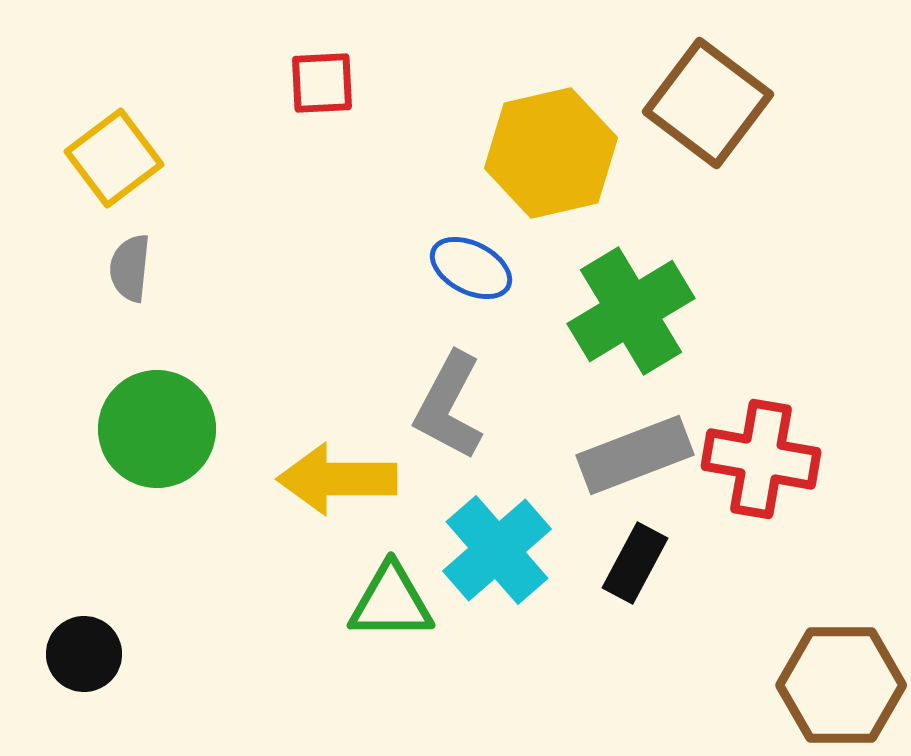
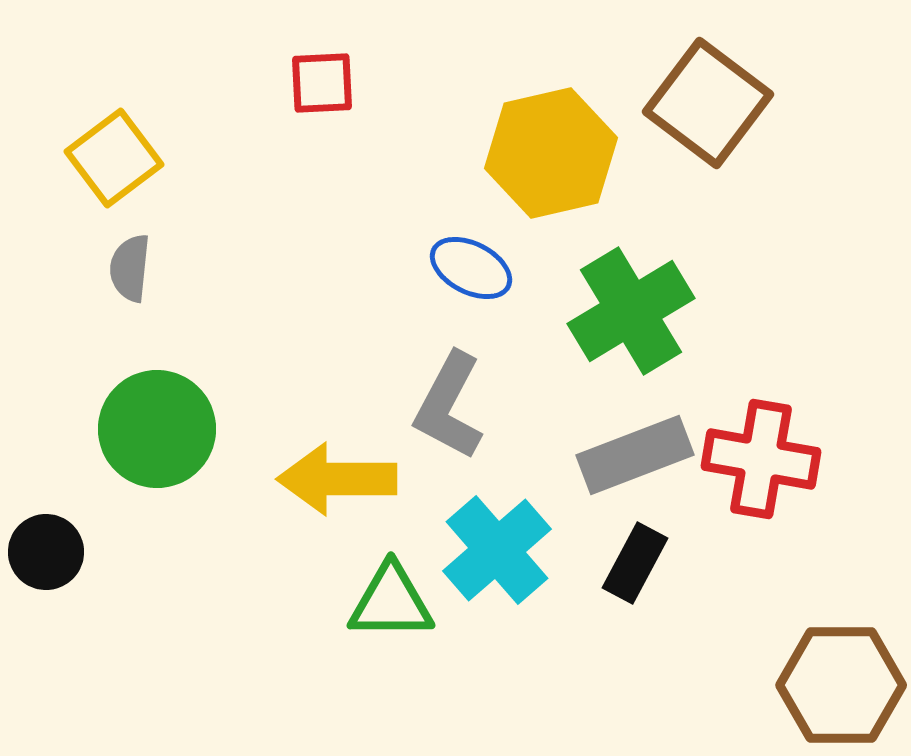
black circle: moved 38 px left, 102 px up
